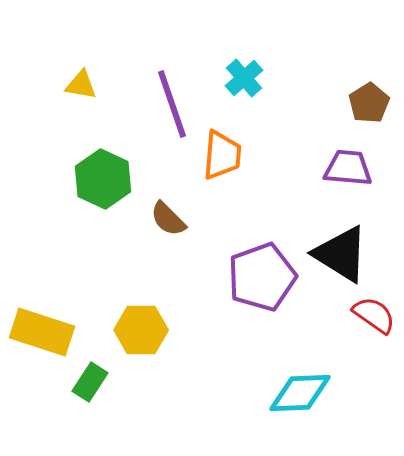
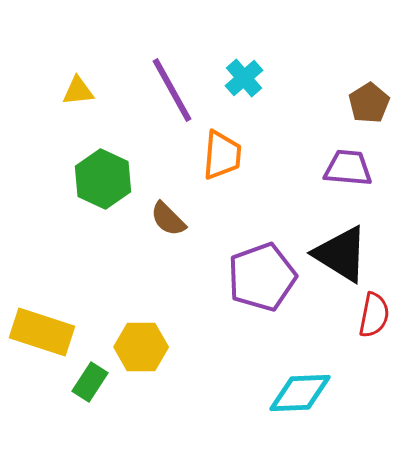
yellow triangle: moved 3 px left, 6 px down; rotated 16 degrees counterclockwise
purple line: moved 14 px up; rotated 10 degrees counterclockwise
red semicircle: rotated 66 degrees clockwise
yellow hexagon: moved 17 px down
